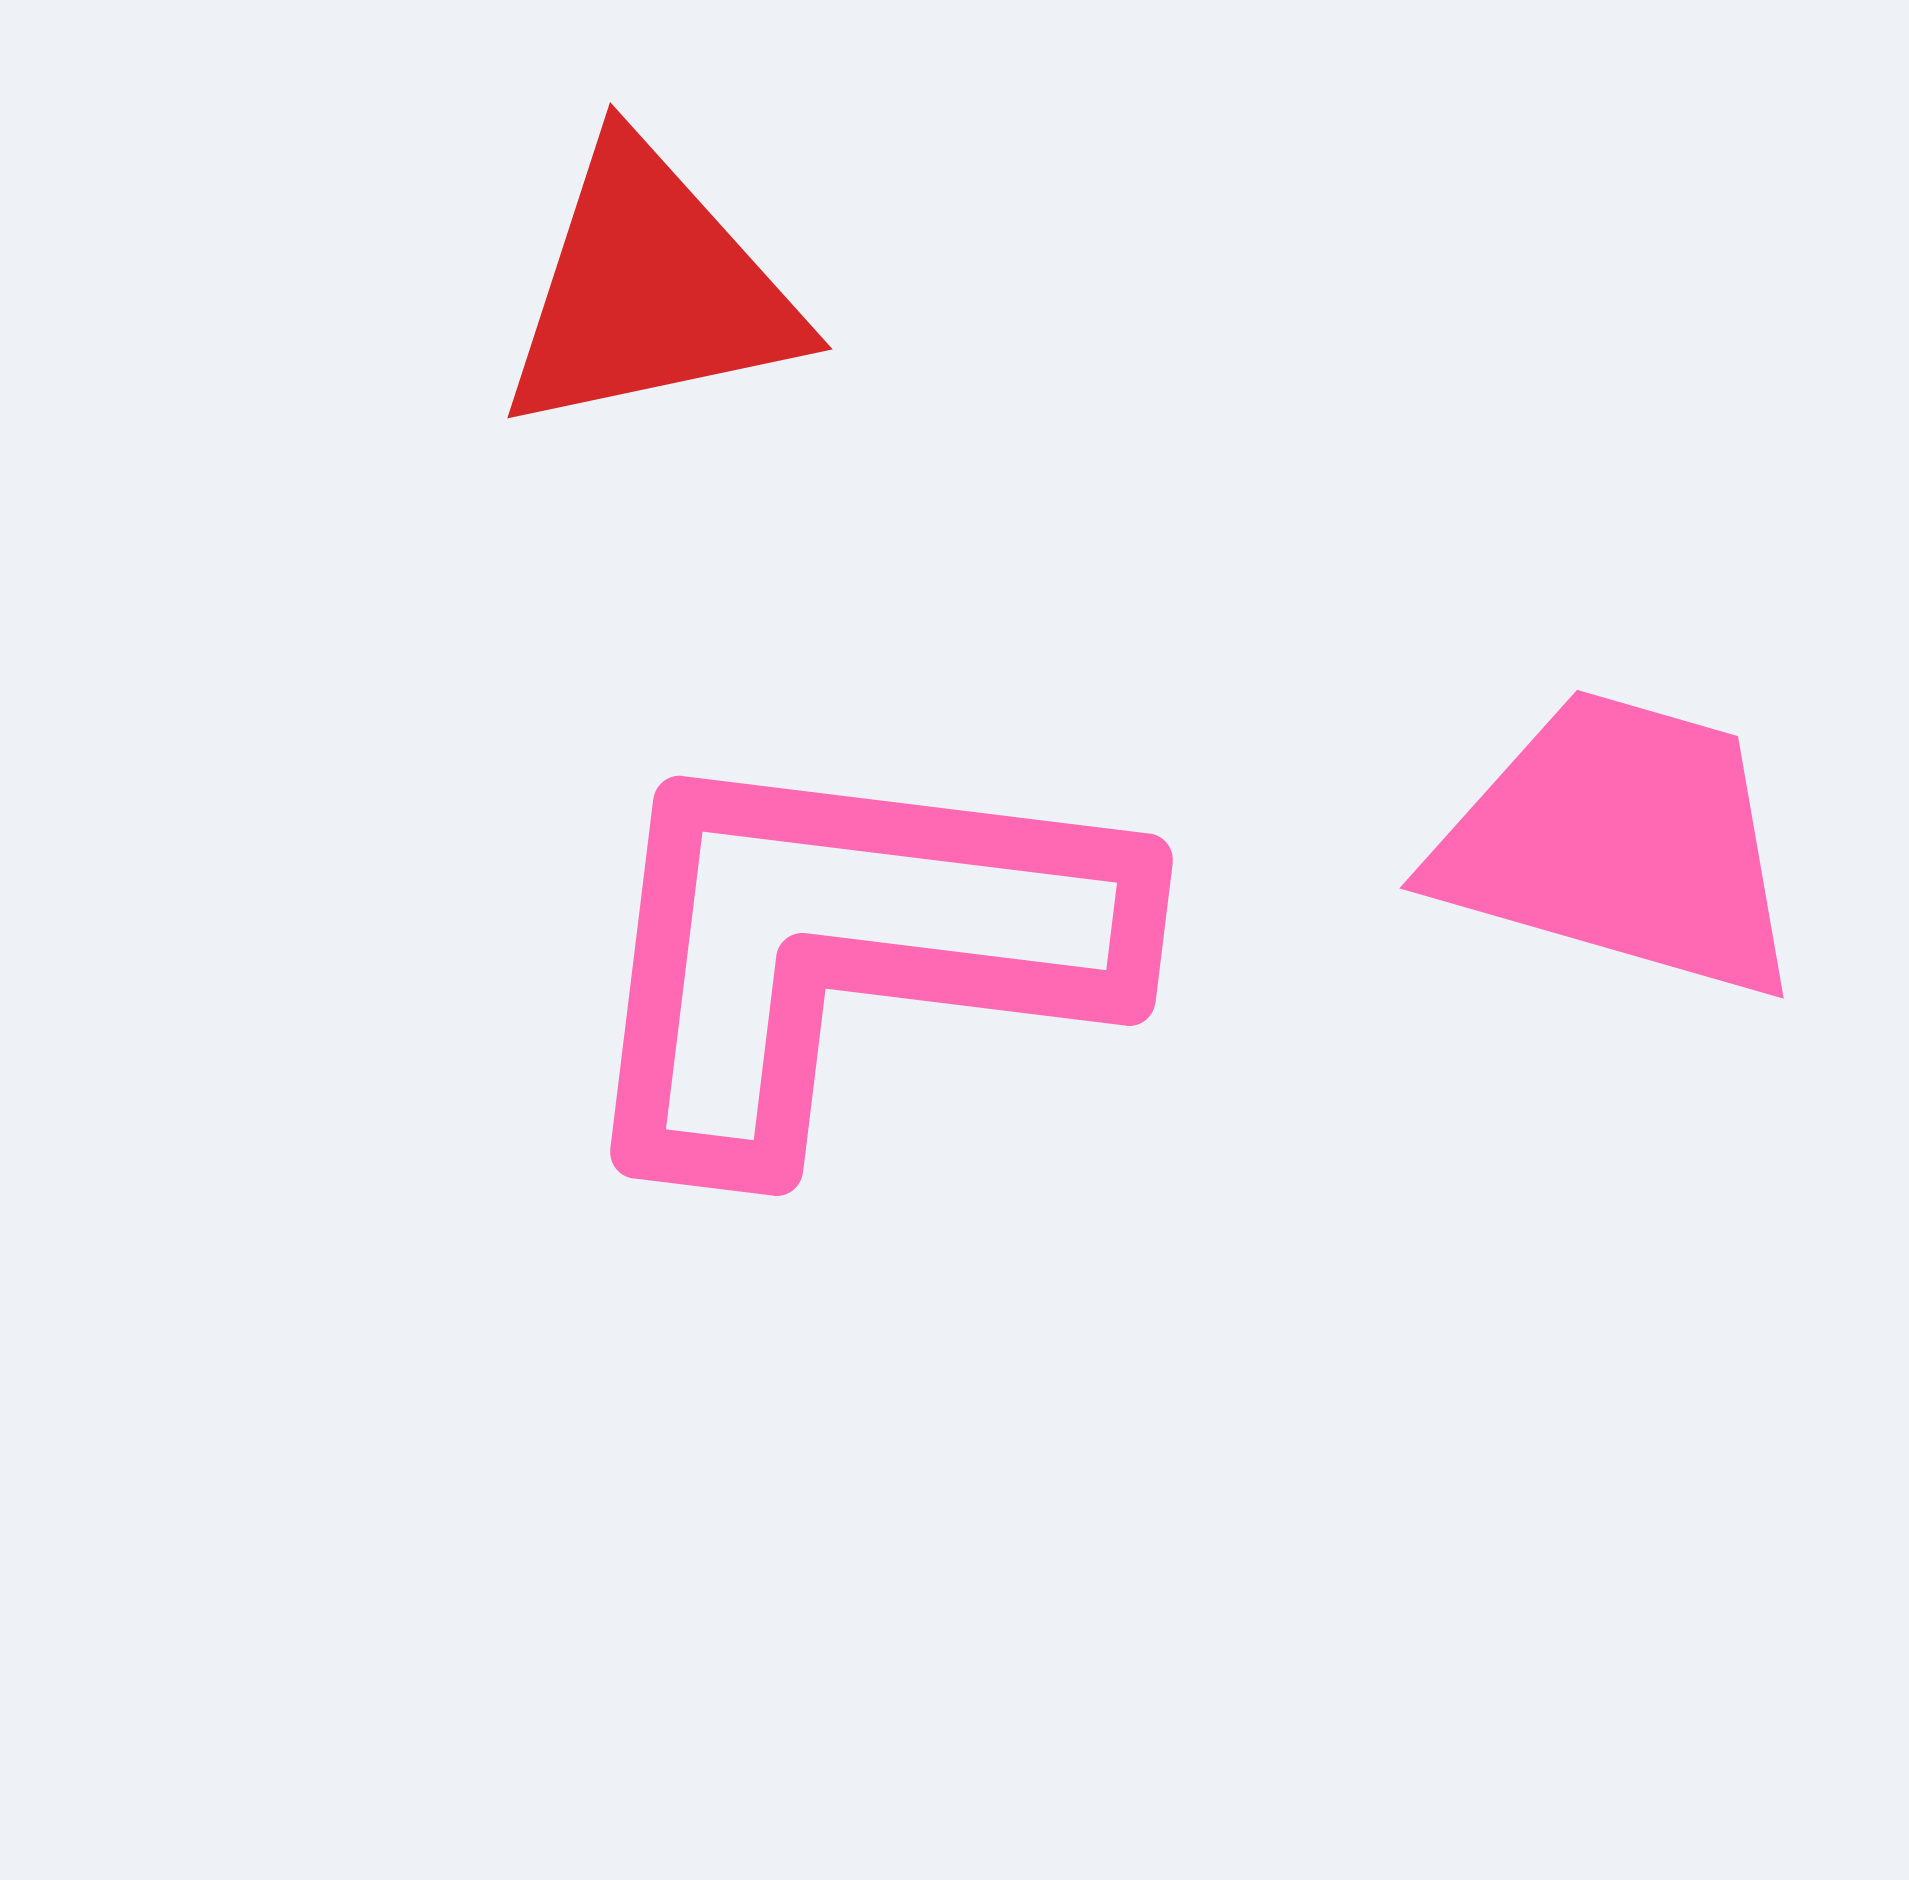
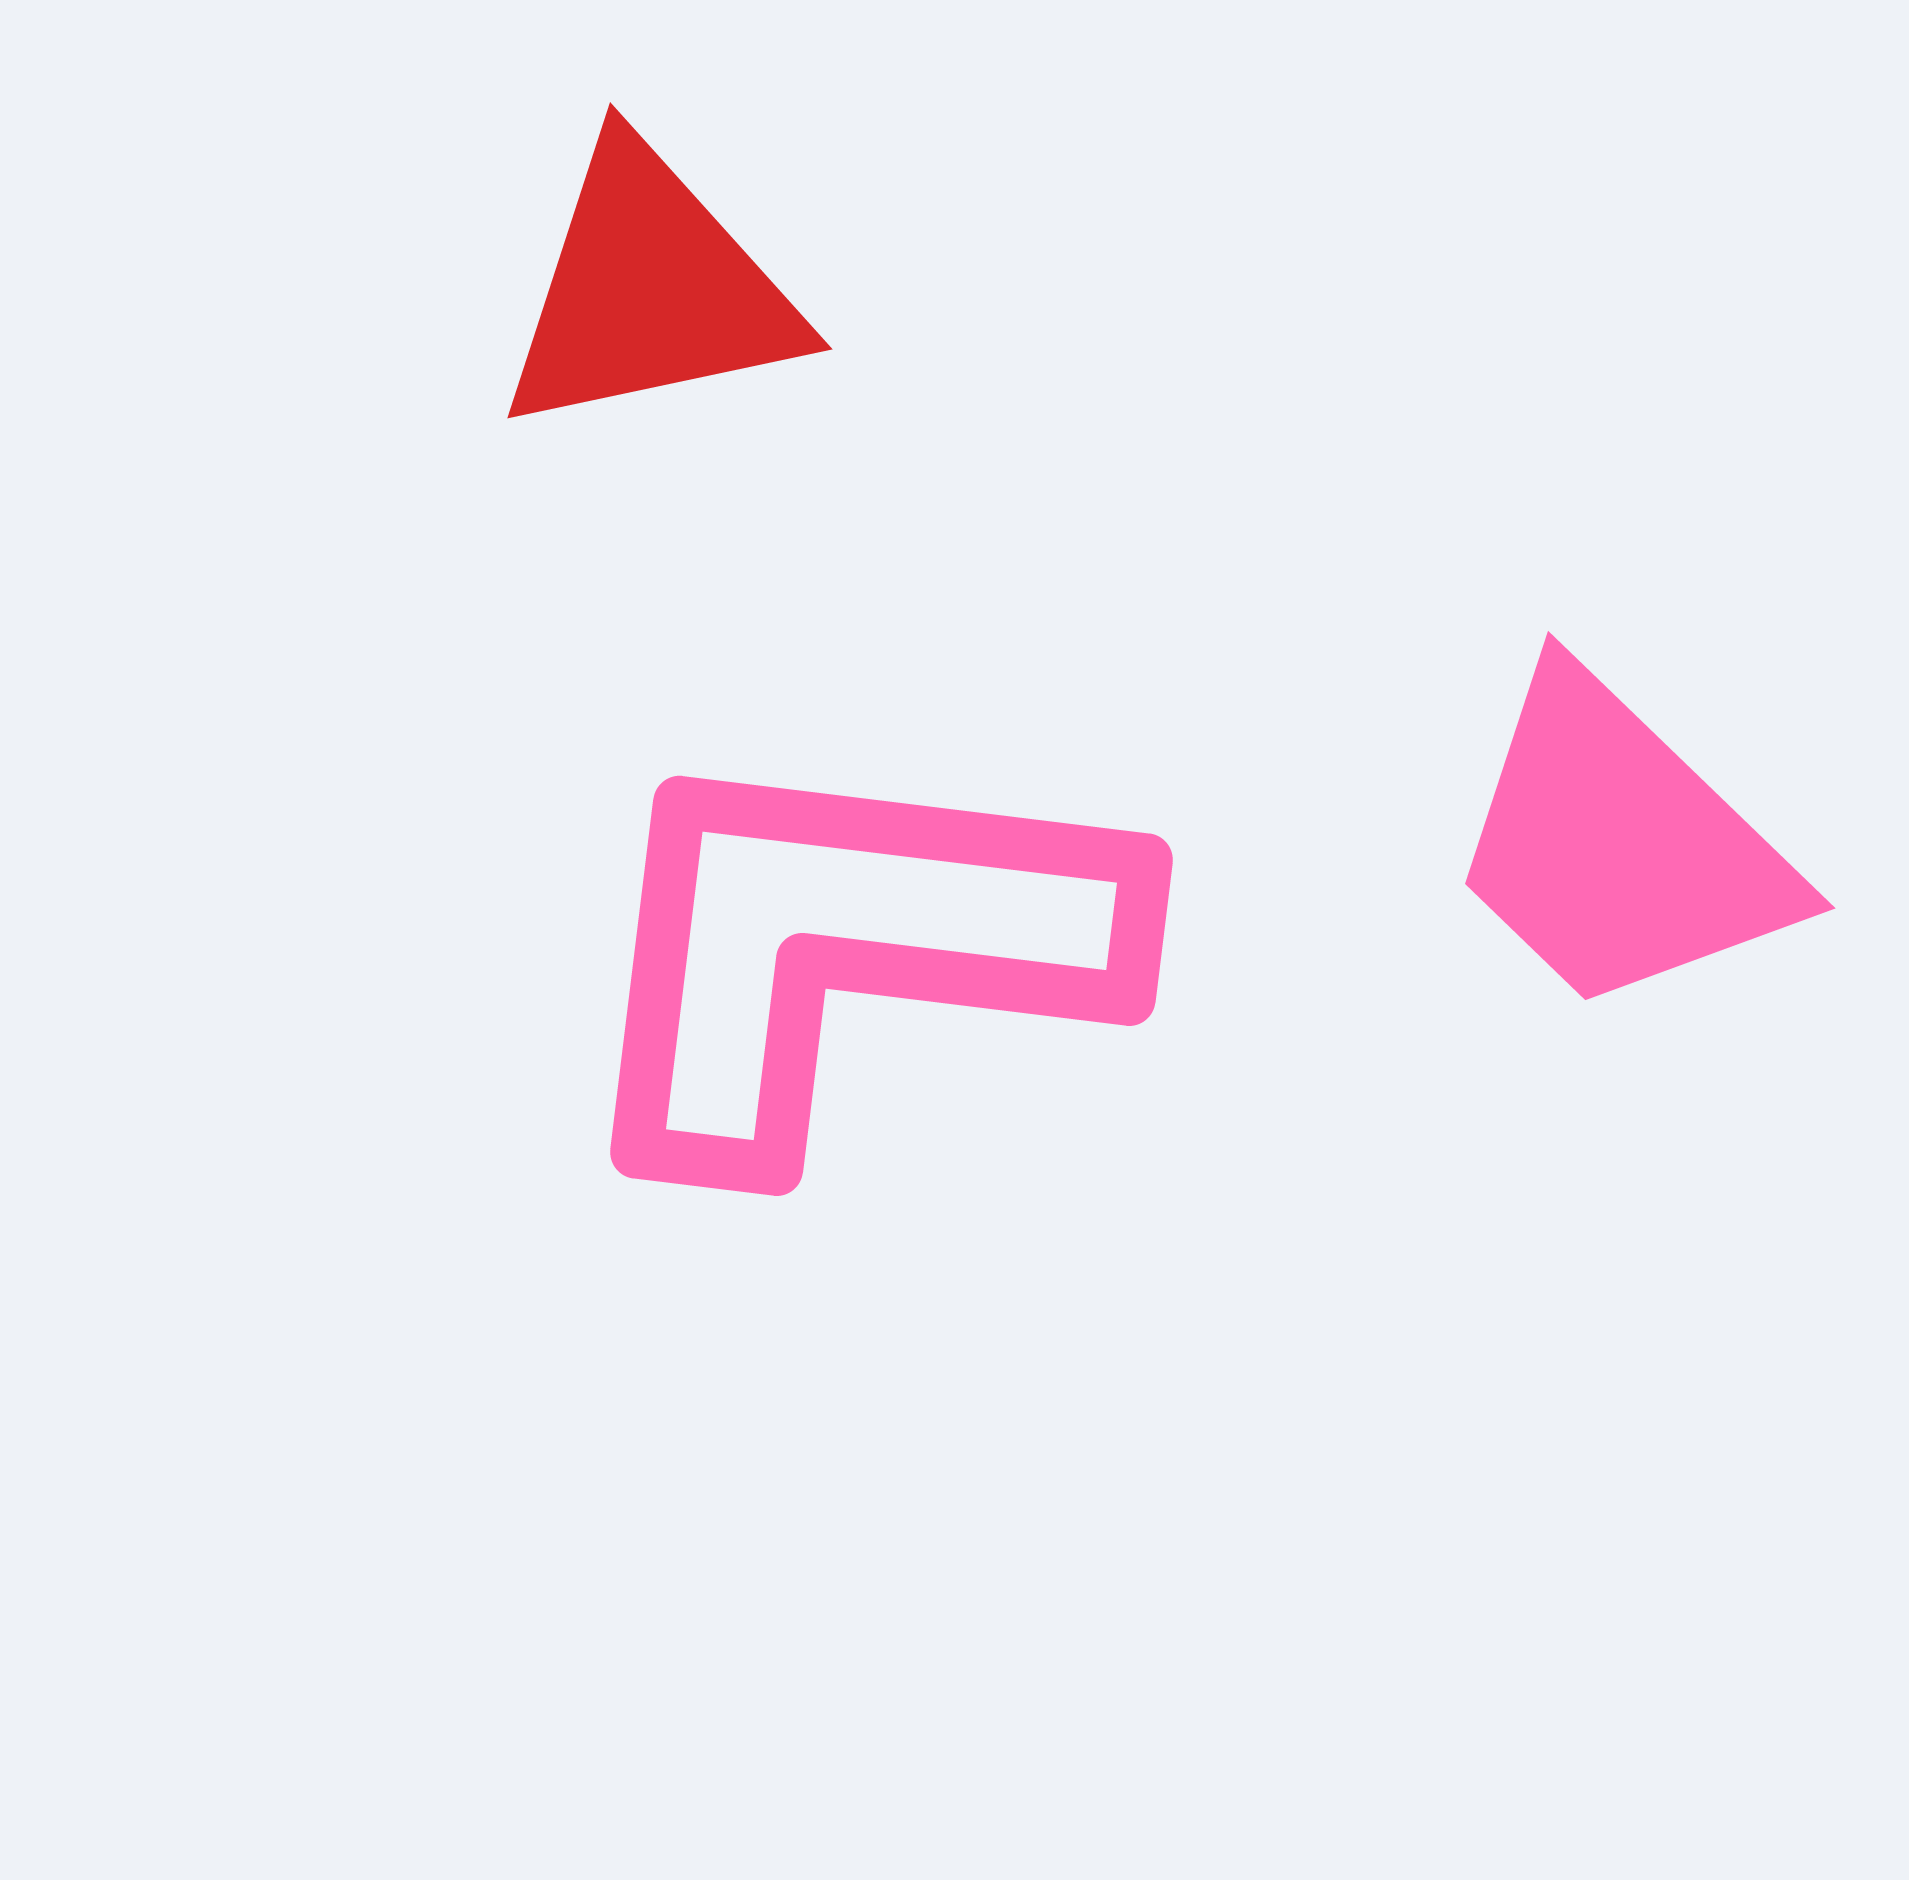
pink trapezoid: rotated 152 degrees counterclockwise
